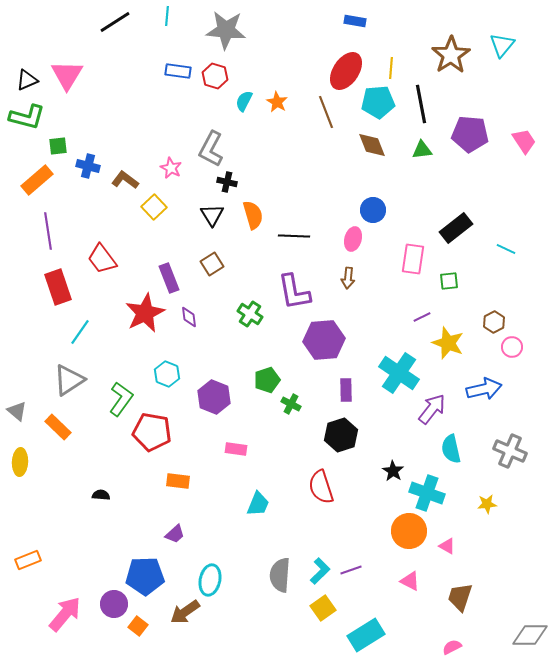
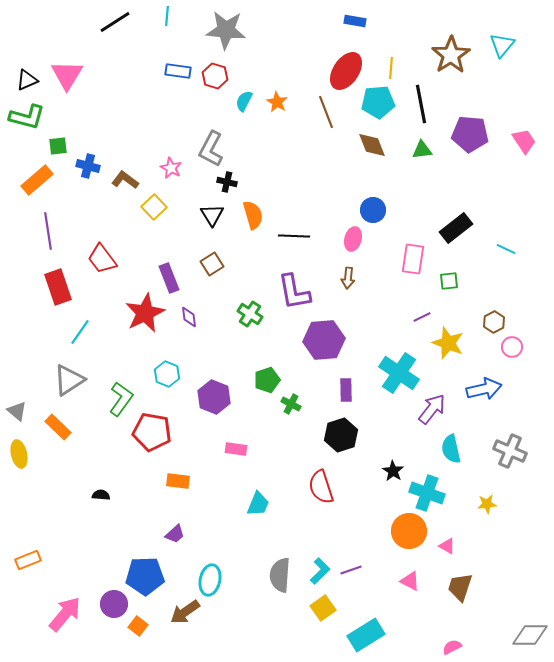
yellow ellipse at (20, 462): moved 1 px left, 8 px up; rotated 16 degrees counterclockwise
brown trapezoid at (460, 597): moved 10 px up
